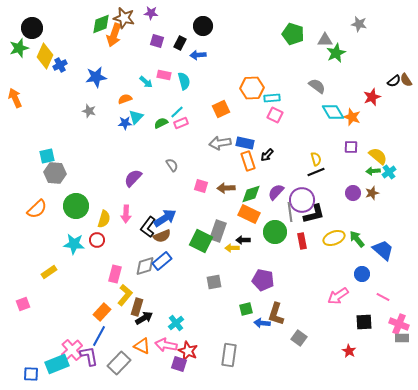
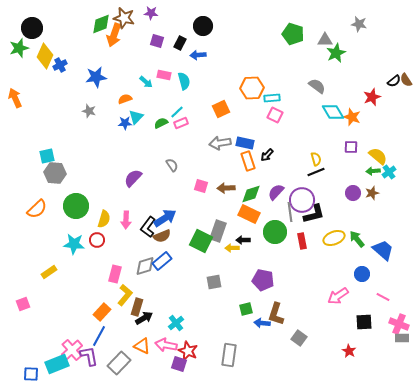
pink arrow at (126, 214): moved 6 px down
